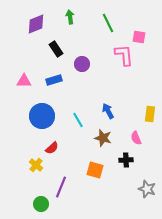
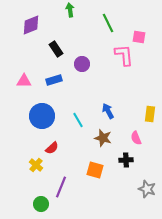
green arrow: moved 7 px up
purple diamond: moved 5 px left, 1 px down
